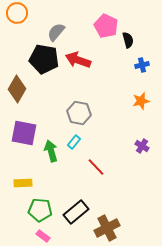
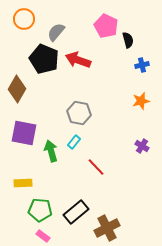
orange circle: moved 7 px right, 6 px down
black pentagon: rotated 12 degrees clockwise
